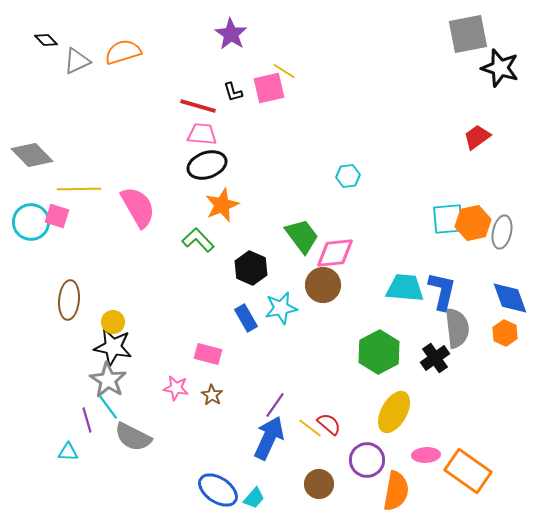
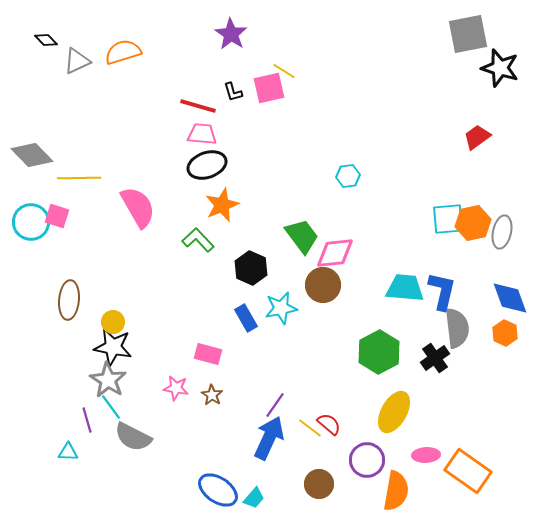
yellow line at (79, 189): moved 11 px up
cyan line at (108, 407): moved 3 px right
